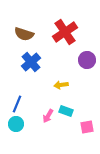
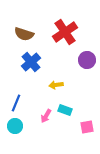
yellow arrow: moved 5 px left
blue line: moved 1 px left, 1 px up
cyan rectangle: moved 1 px left, 1 px up
pink arrow: moved 2 px left
cyan circle: moved 1 px left, 2 px down
